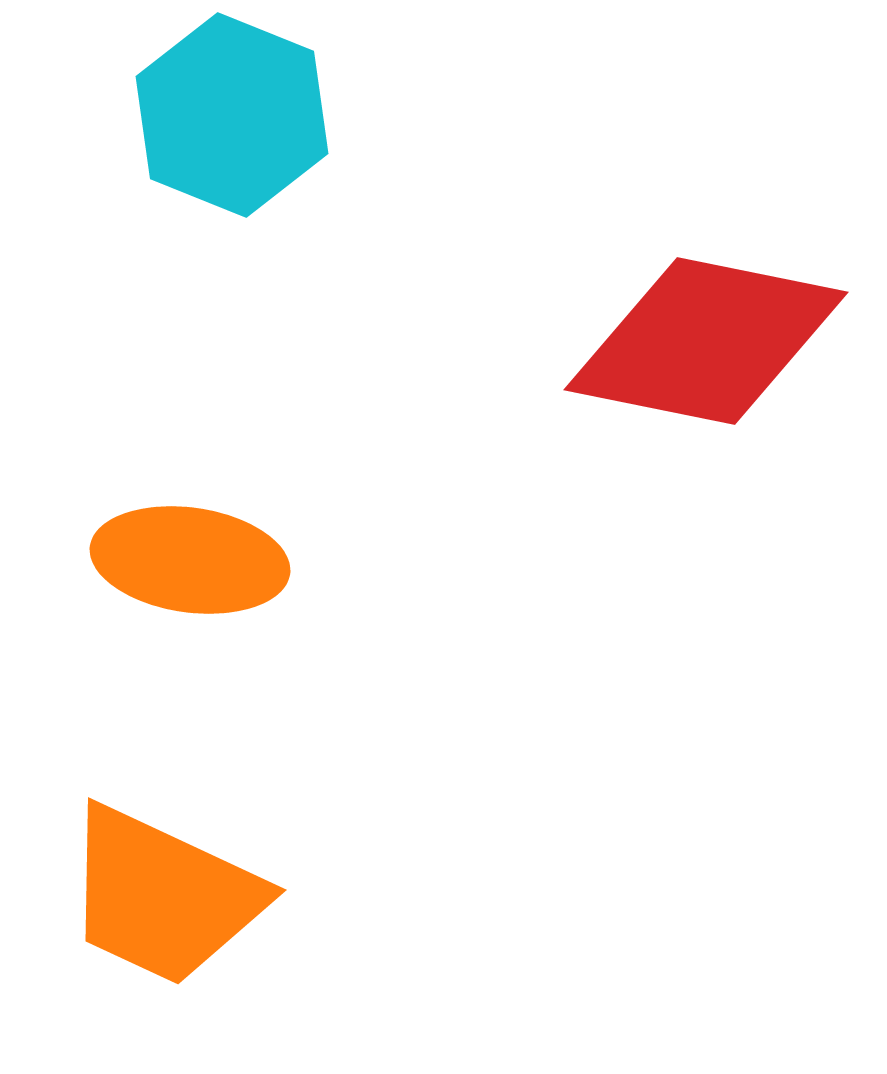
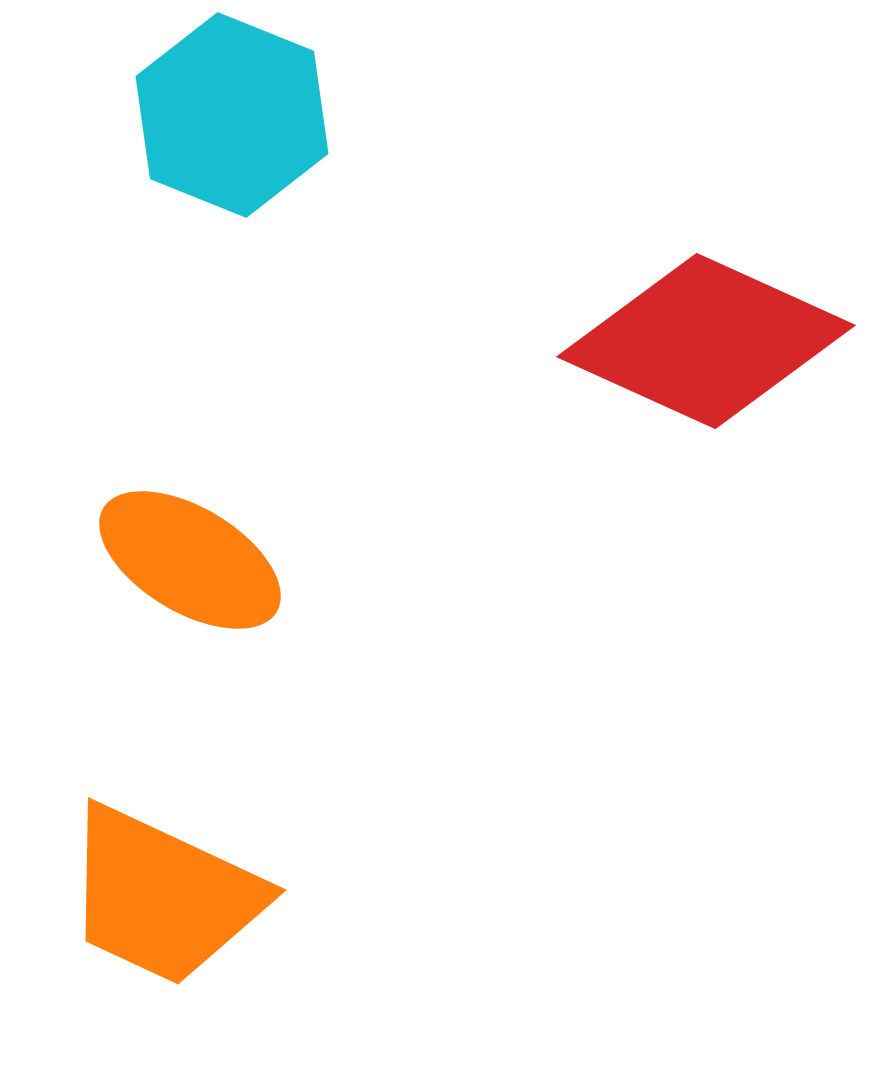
red diamond: rotated 13 degrees clockwise
orange ellipse: rotated 23 degrees clockwise
